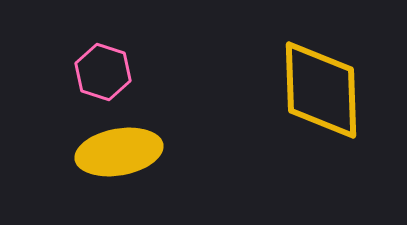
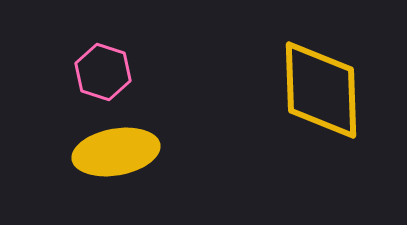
yellow ellipse: moved 3 px left
